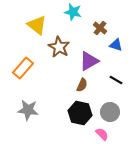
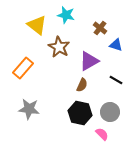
cyan star: moved 7 px left, 3 px down
gray star: moved 1 px right, 1 px up
